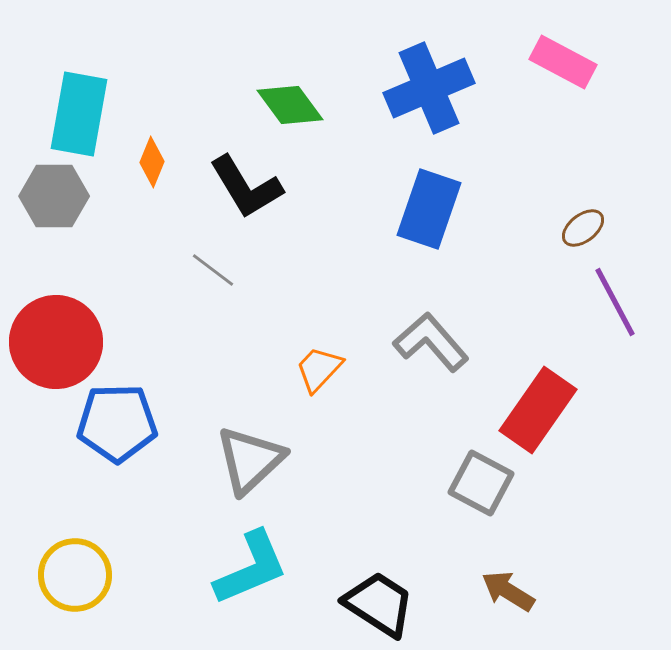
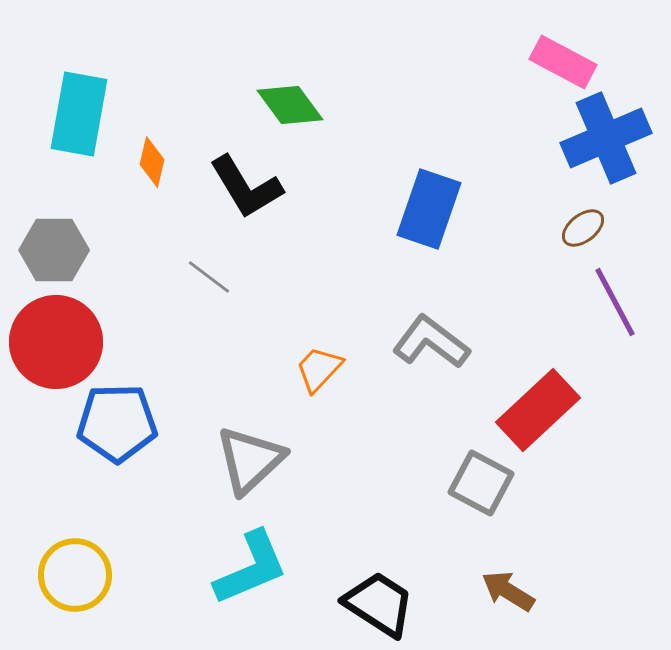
blue cross: moved 177 px right, 50 px down
orange diamond: rotated 9 degrees counterclockwise
gray hexagon: moved 54 px down
gray line: moved 4 px left, 7 px down
gray L-shape: rotated 12 degrees counterclockwise
red rectangle: rotated 12 degrees clockwise
